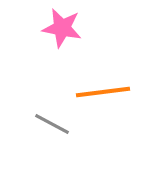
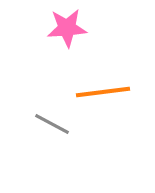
pink star: moved 5 px right; rotated 15 degrees counterclockwise
